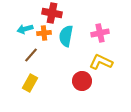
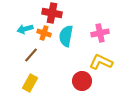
orange cross: rotated 24 degrees clockwise
